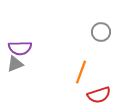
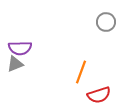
gray circle: moved 5 px right, 10 px up
